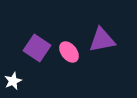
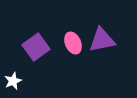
purple square: moved 1 px left, 1 px up; rotated 20 degrees clockwise
pink ellipse: moved 4 px right, 9 px up; rotated 15 degrees clockwise
